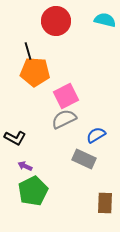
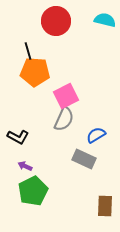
gray semicircle: rotated 140 degrees clockwise
black L-shape: moved 3 px right, 1 px up
brown rectangle: moved 3 px down
